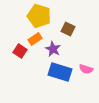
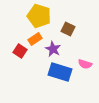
pink semicircle: moved 1 px left, 5 px up
